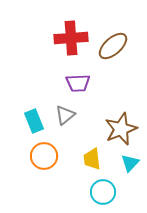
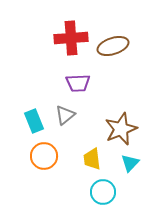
brown ellipse: rotated 24 degrees clockwise
